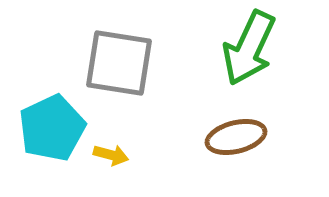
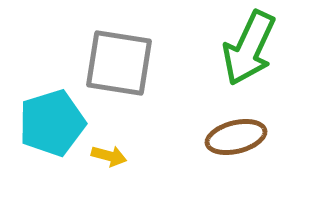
cyan pentagon: moved 5 px up; rotated 8 degrees clockwise
yellow arrow: moved 2 px left, 1 px down
